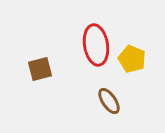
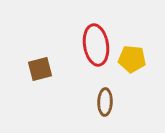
yellow pentagon: rotated 16 degrees counterclockwise
brown ellipse: moved 4 px left, 1 px down; rotated 36 degrees clockwise
